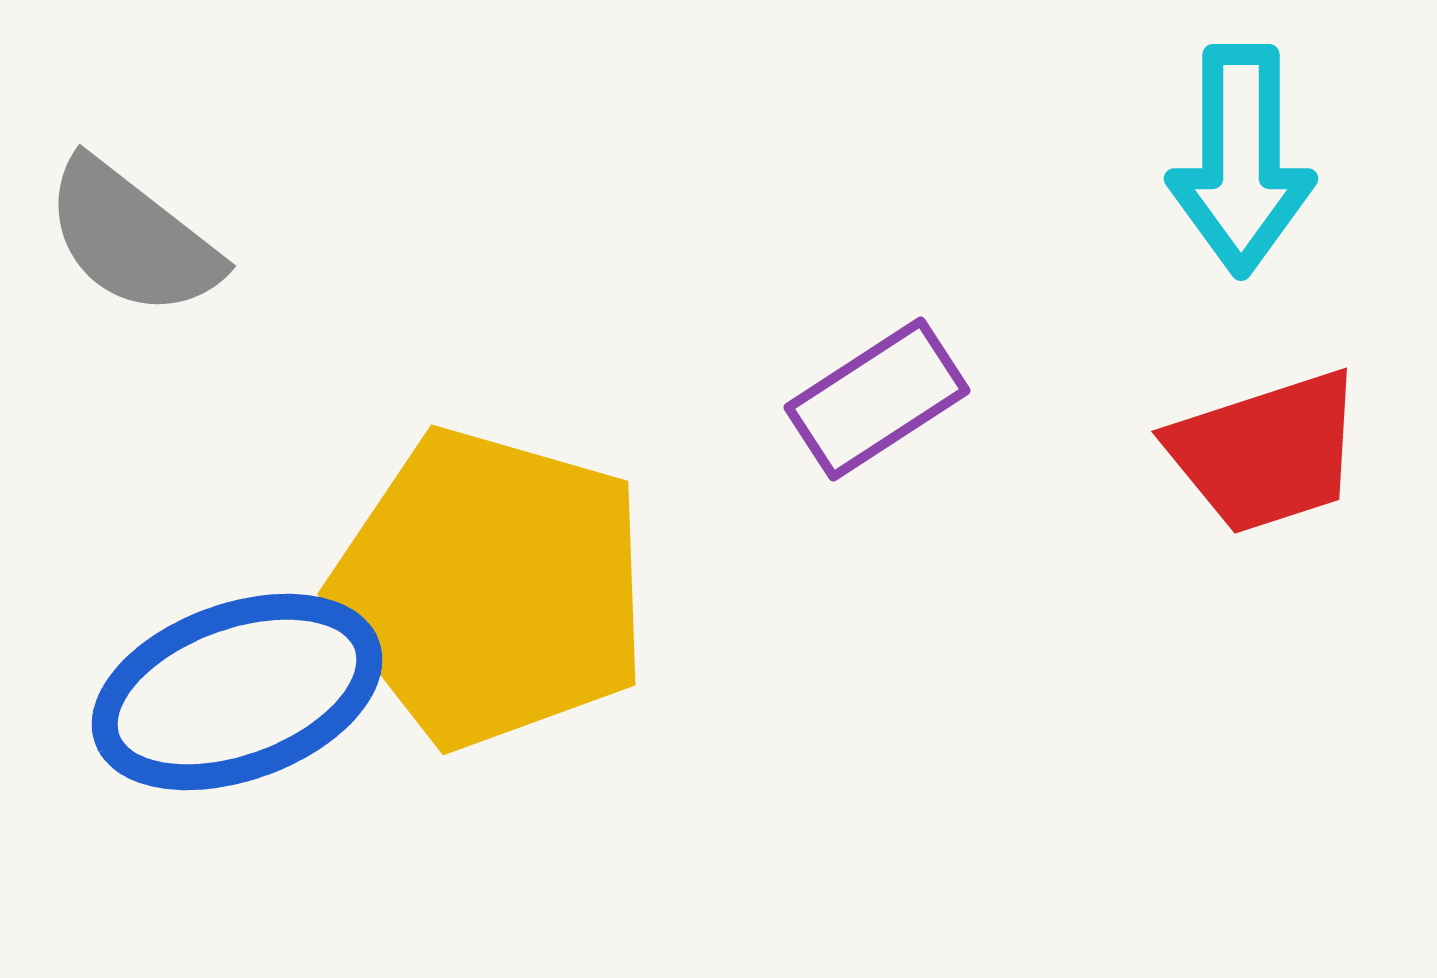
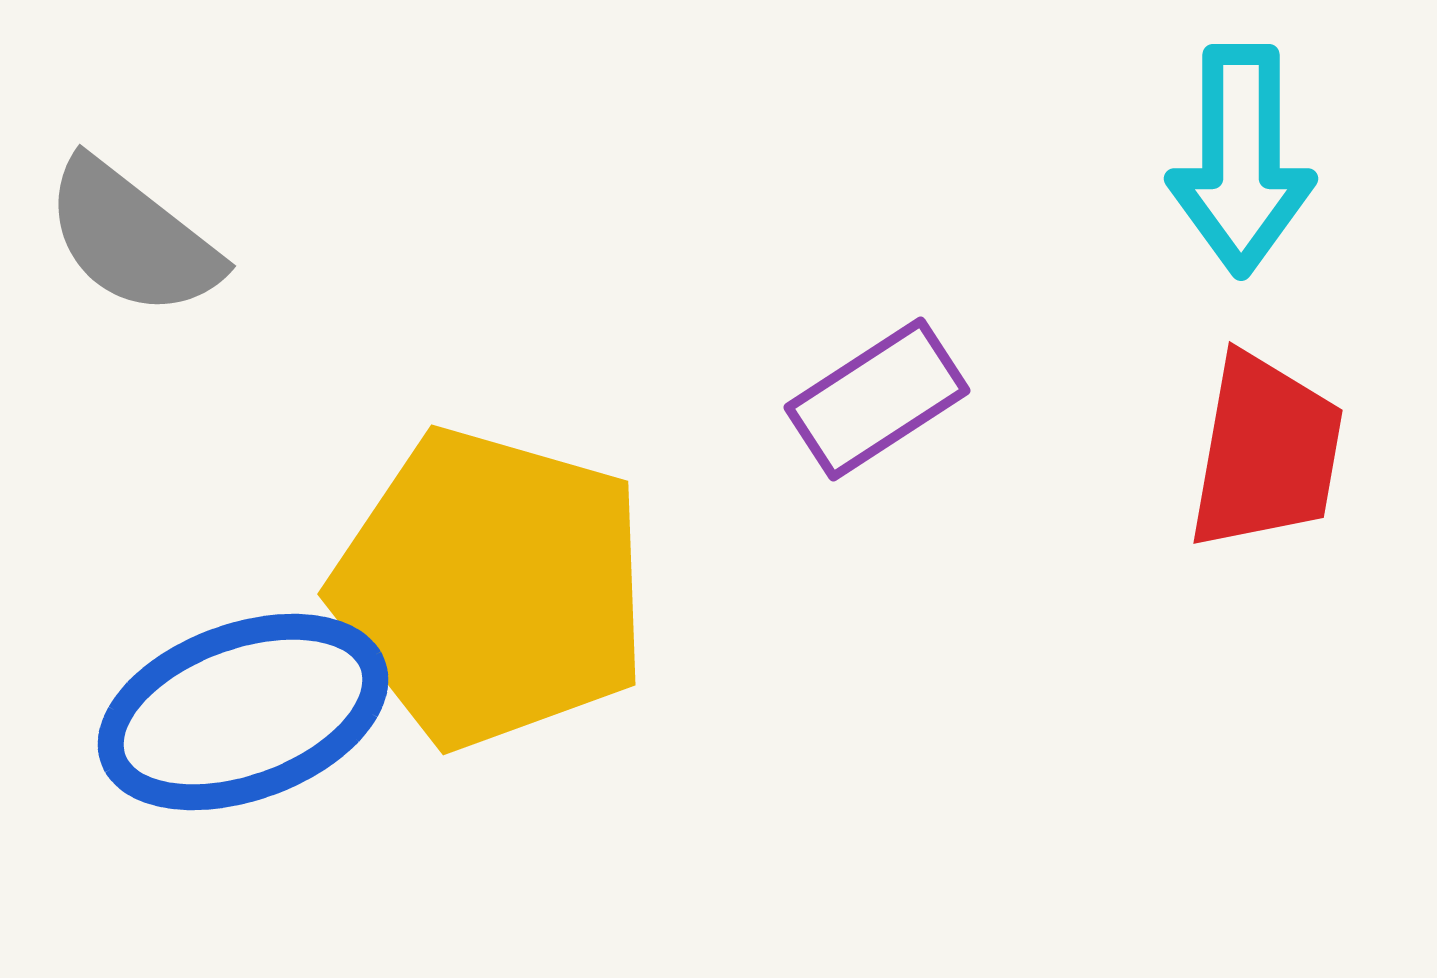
red trapezoid: rotated 62 degrees counterclockwise
blue ellipse: moved 6 px right, 20 px down
